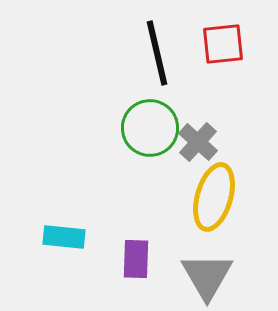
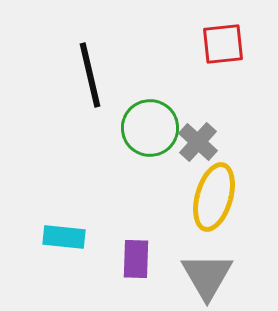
black line: moved 67 px left, 22 px down
